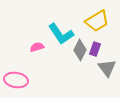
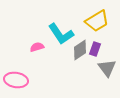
gray diamond: rotated 30 degrees clockwise
